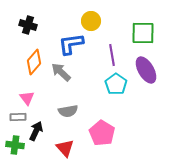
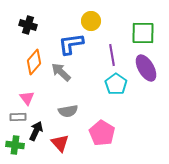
purple ellipse: moved 2 px up
red triangle: moved 5 px left, 5 px up
